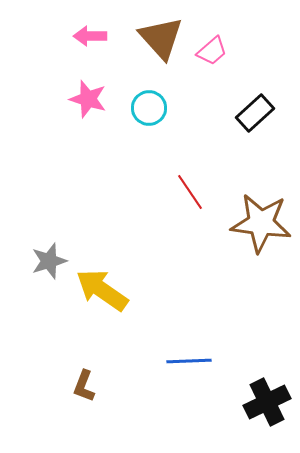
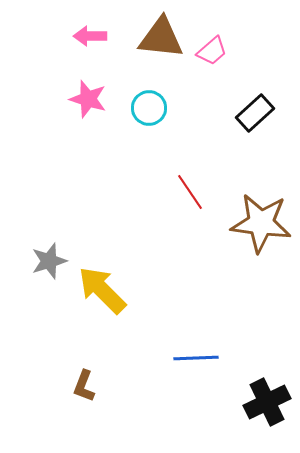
brown triangle: rotated 42 degrees counterclockwise
yellow arrow: rotated 10 degrees clockwise
blue line: moved 7 px right, 3 px up
